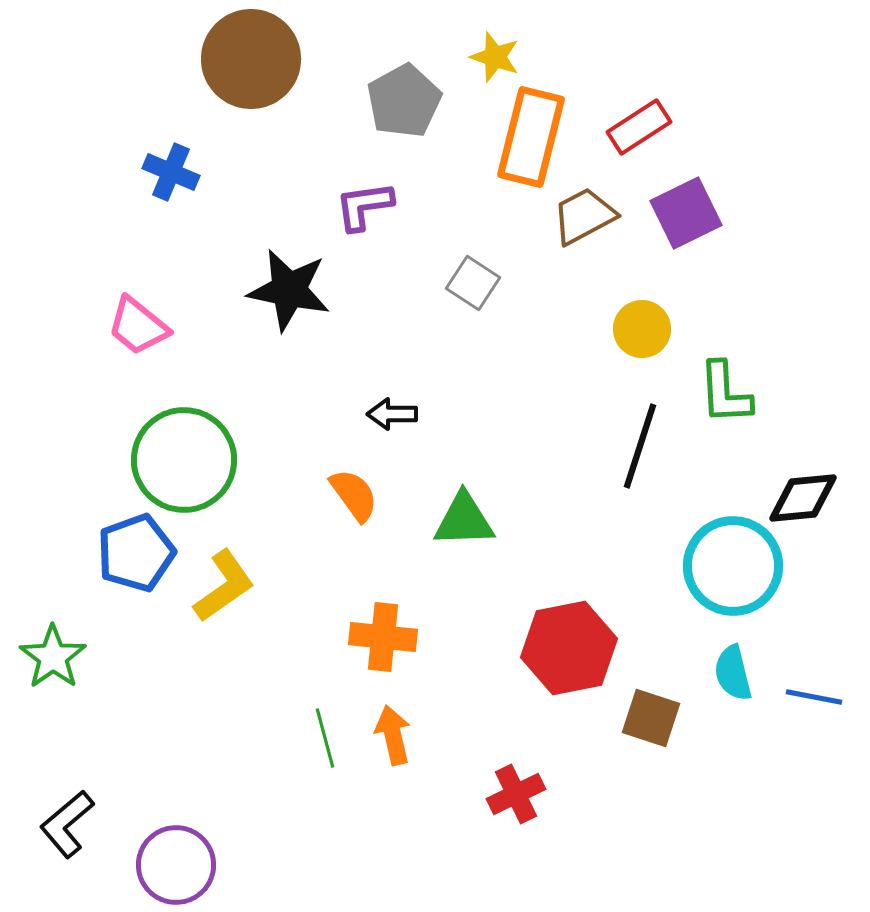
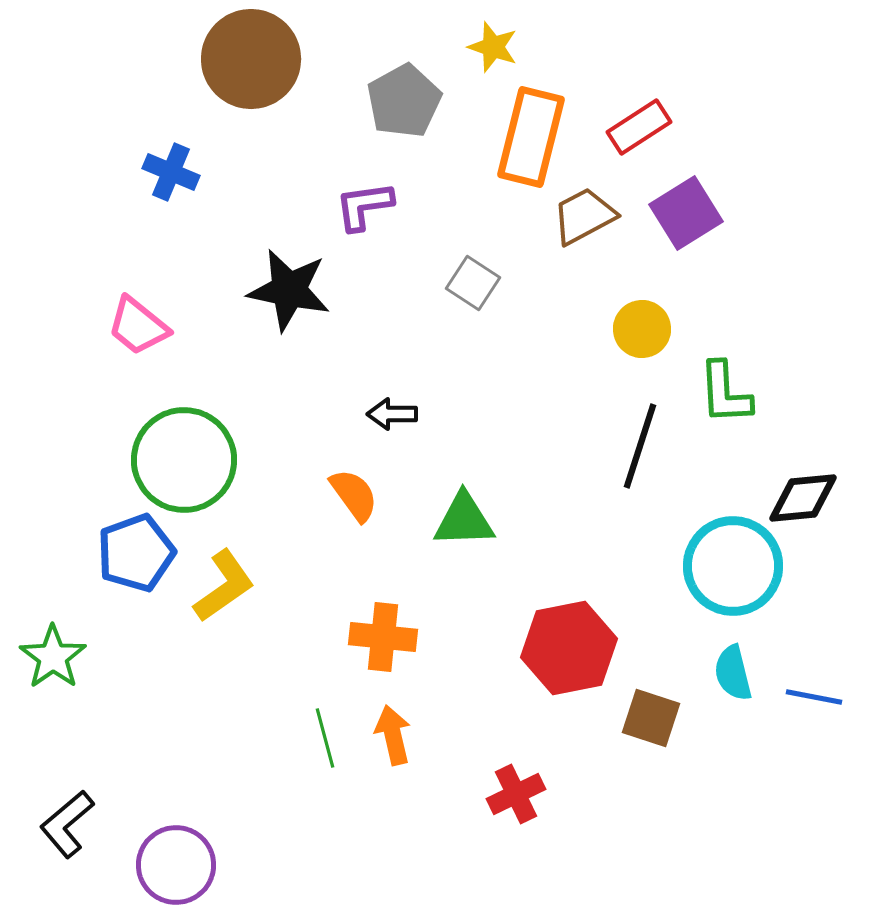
yellow star: moved 2 px left, 10 px up
purple square: rotated 6 degrees counterclockwise
